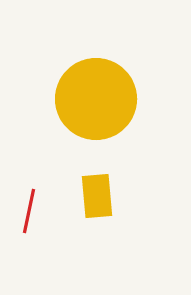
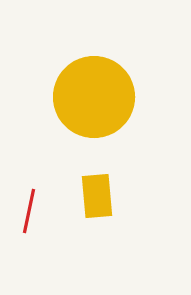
yellow circle: moved 2 px left, 2 px up
